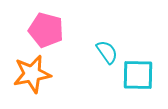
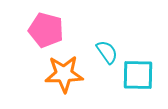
orange star: moved 32 px right; rotated 9 degrees clockwise
